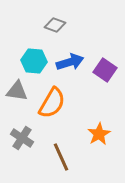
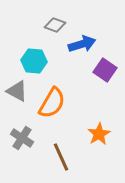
blue arrow: moved 12 px right, 18 px up
gray triangle: rotated 20 degrees clockwise
